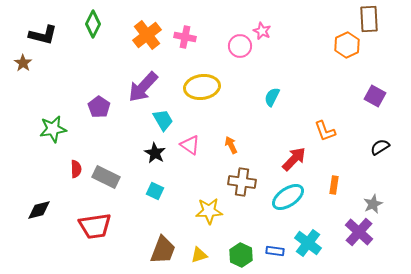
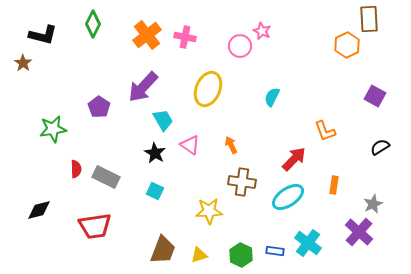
yellow ellipse: moved 6 px right, 2 px down; rotated 60 degrees counterclockwise
